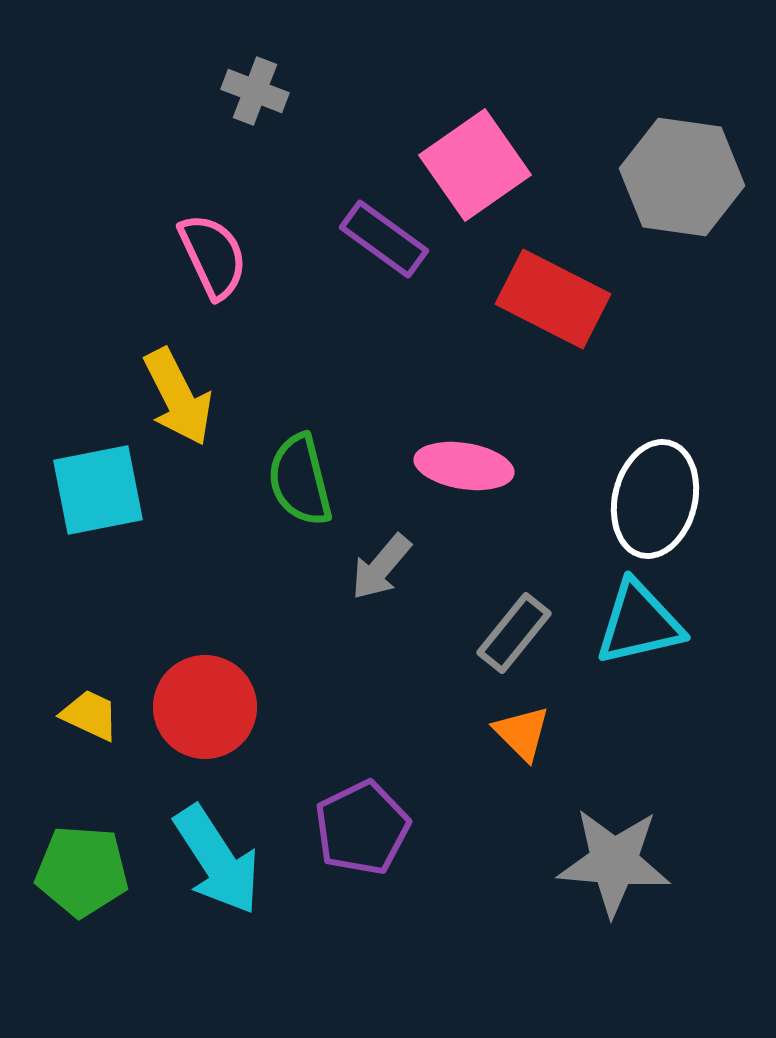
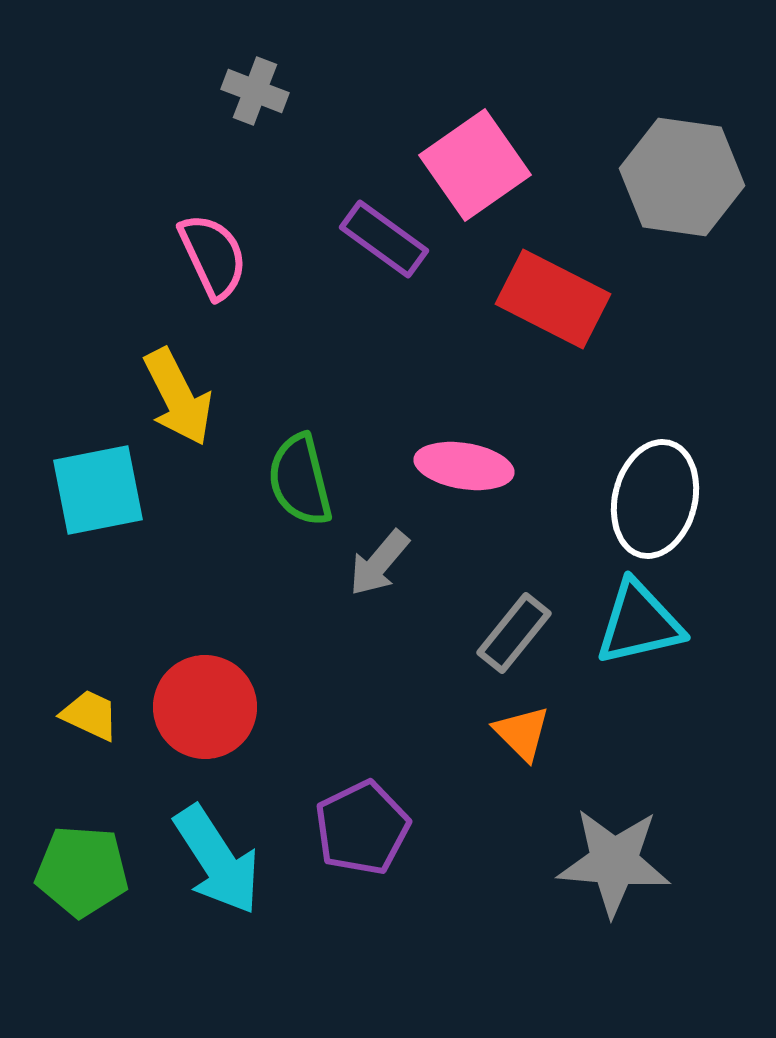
gray arrow: moved 2 px left, 4 px up
